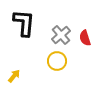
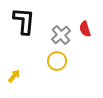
black L-shape: moved 2 px up
red semicircle: moved 9 px up
